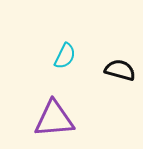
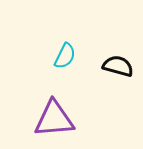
black semicircle: moved 2 px left, 4 px up
